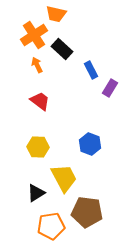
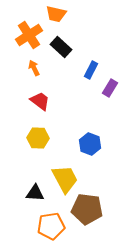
orange cross: moved 5 px left
black rectangle: moved 1 px left, 2 px up
orange arrow: moved 3 px left, 3 px down
blue rectangle: rotated 54 degrees clockwise
yellow hexagon: moved 9 px up
yellow trapezoid: moved 1 px right, 1 px down
black triangle: moved 1 px left; rotated 36 degrees clockwise
brown pentagon: moved 3 px up
